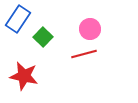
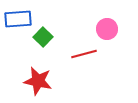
blue rectangle: rotated 52 degrees clockwise
pink circle: moved 17 px right
red star: moved 14 px right, 5 px down
